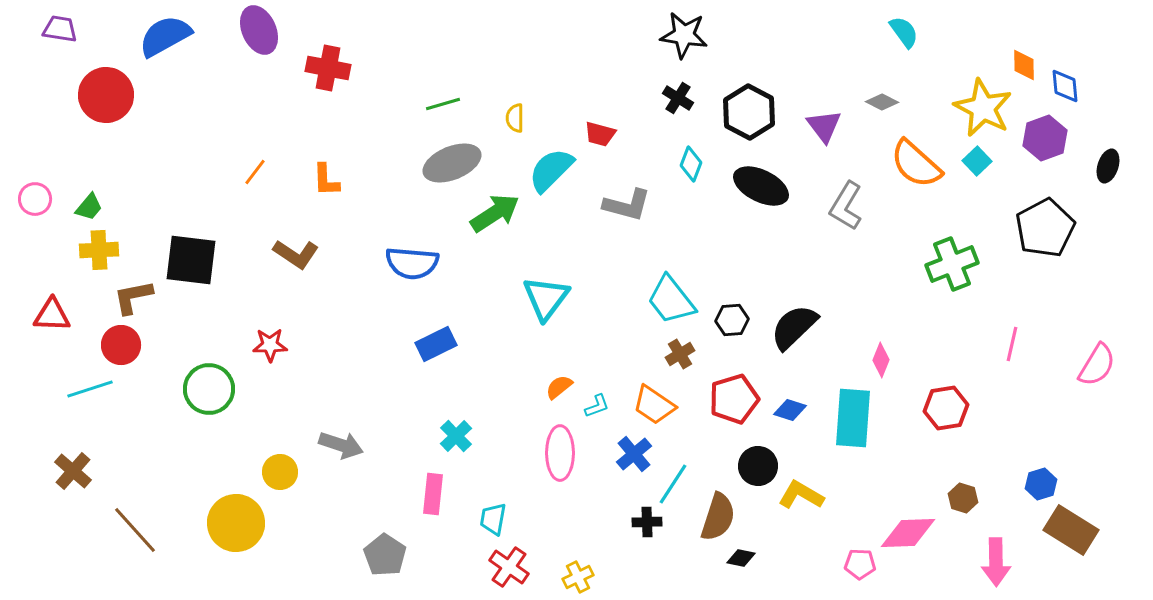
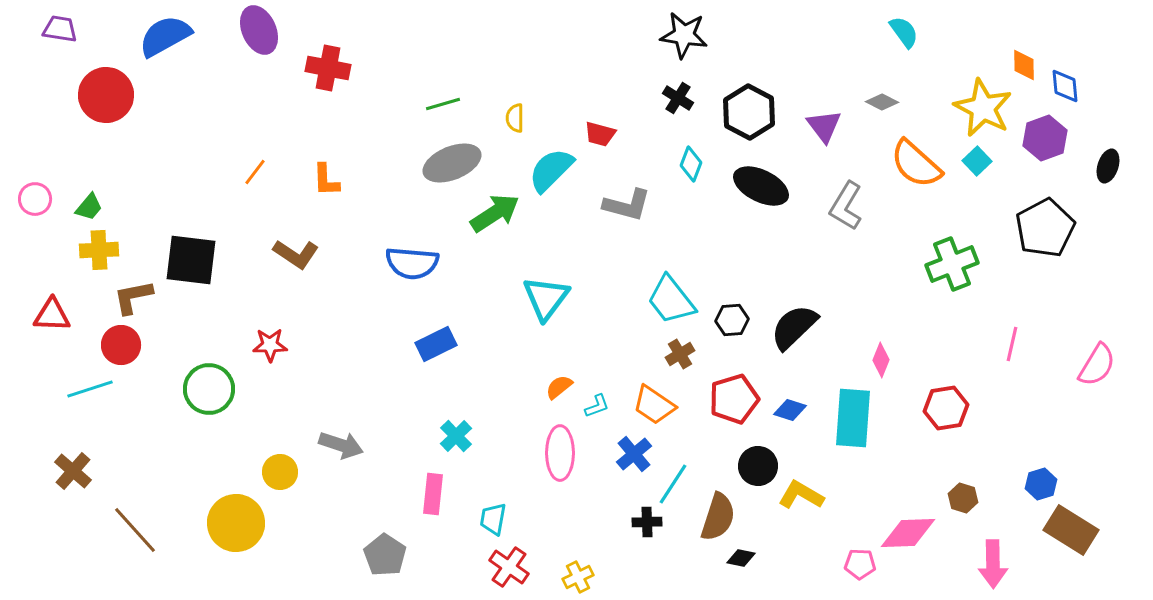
pink arrow at (996, 562): moved 3 px left, 2 px down
